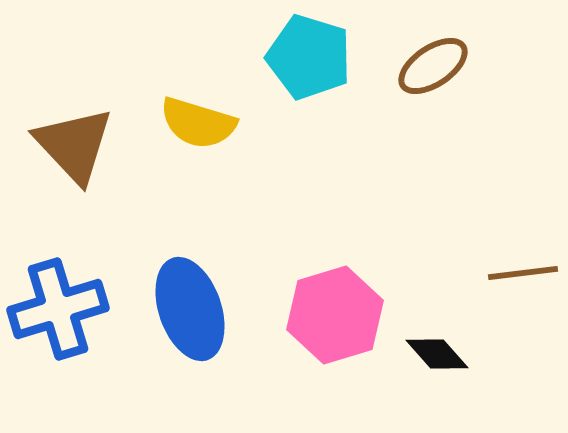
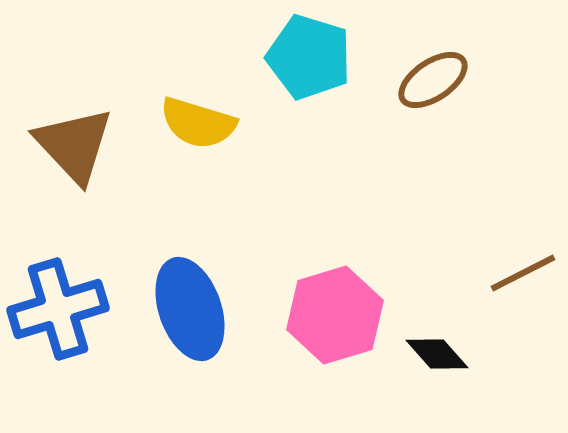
brown ellipse: moved 14 px down
brown line: rotated 20 degrees counterclockwise
